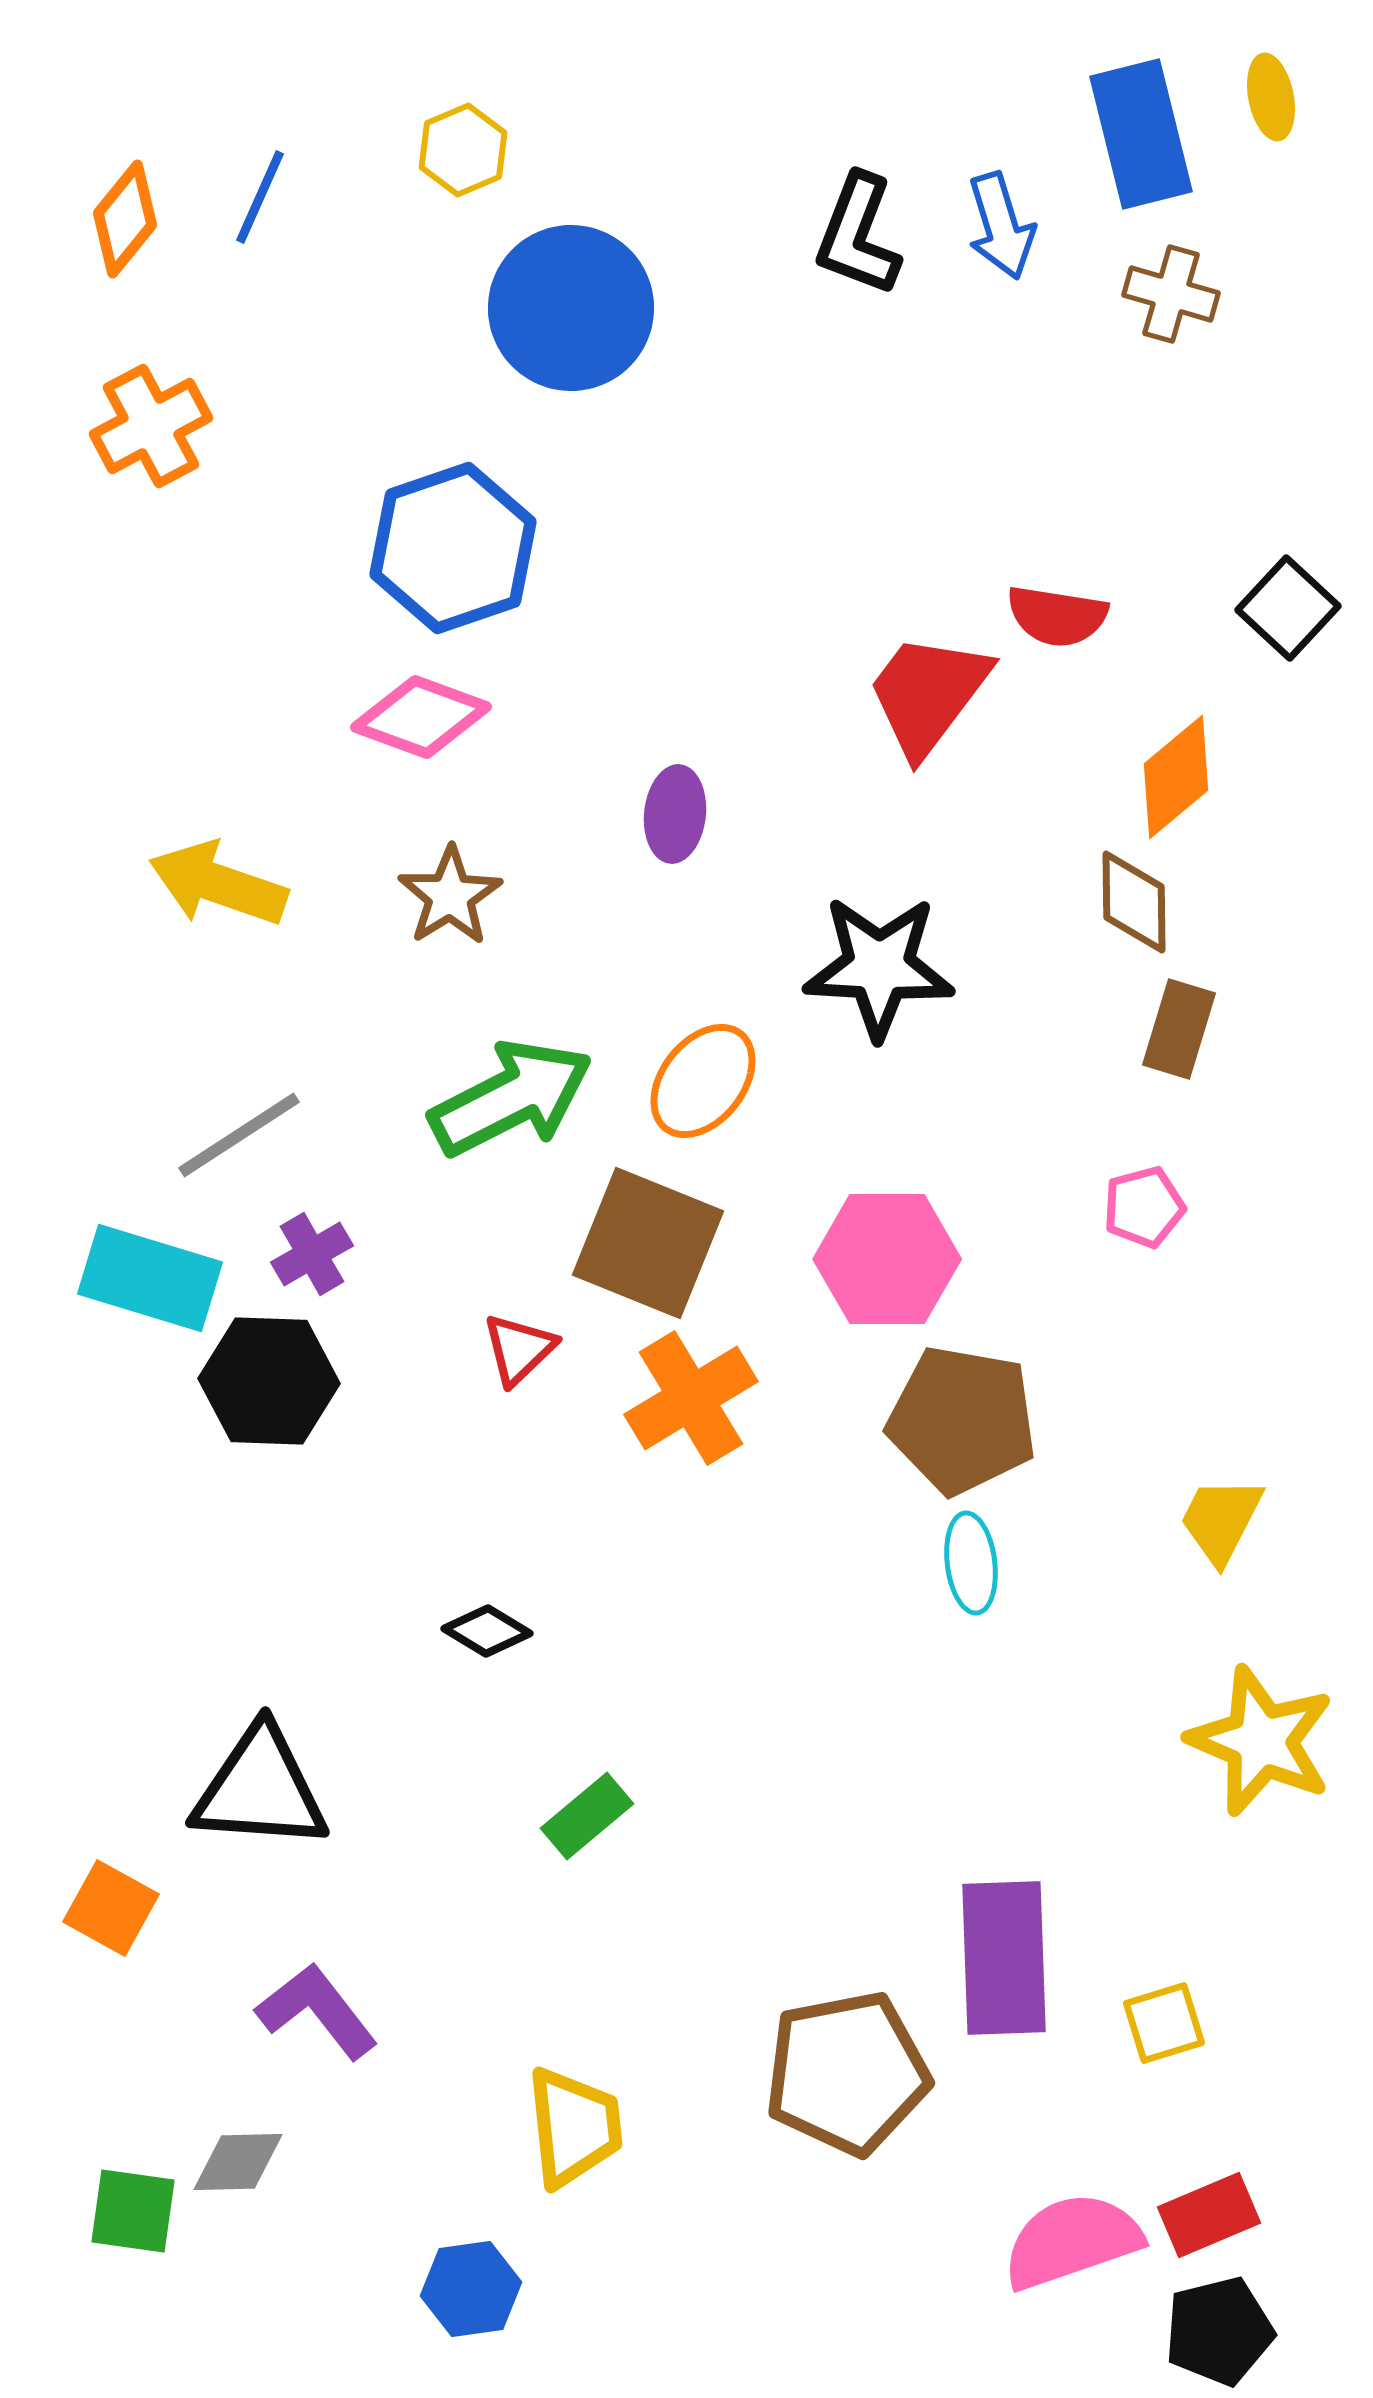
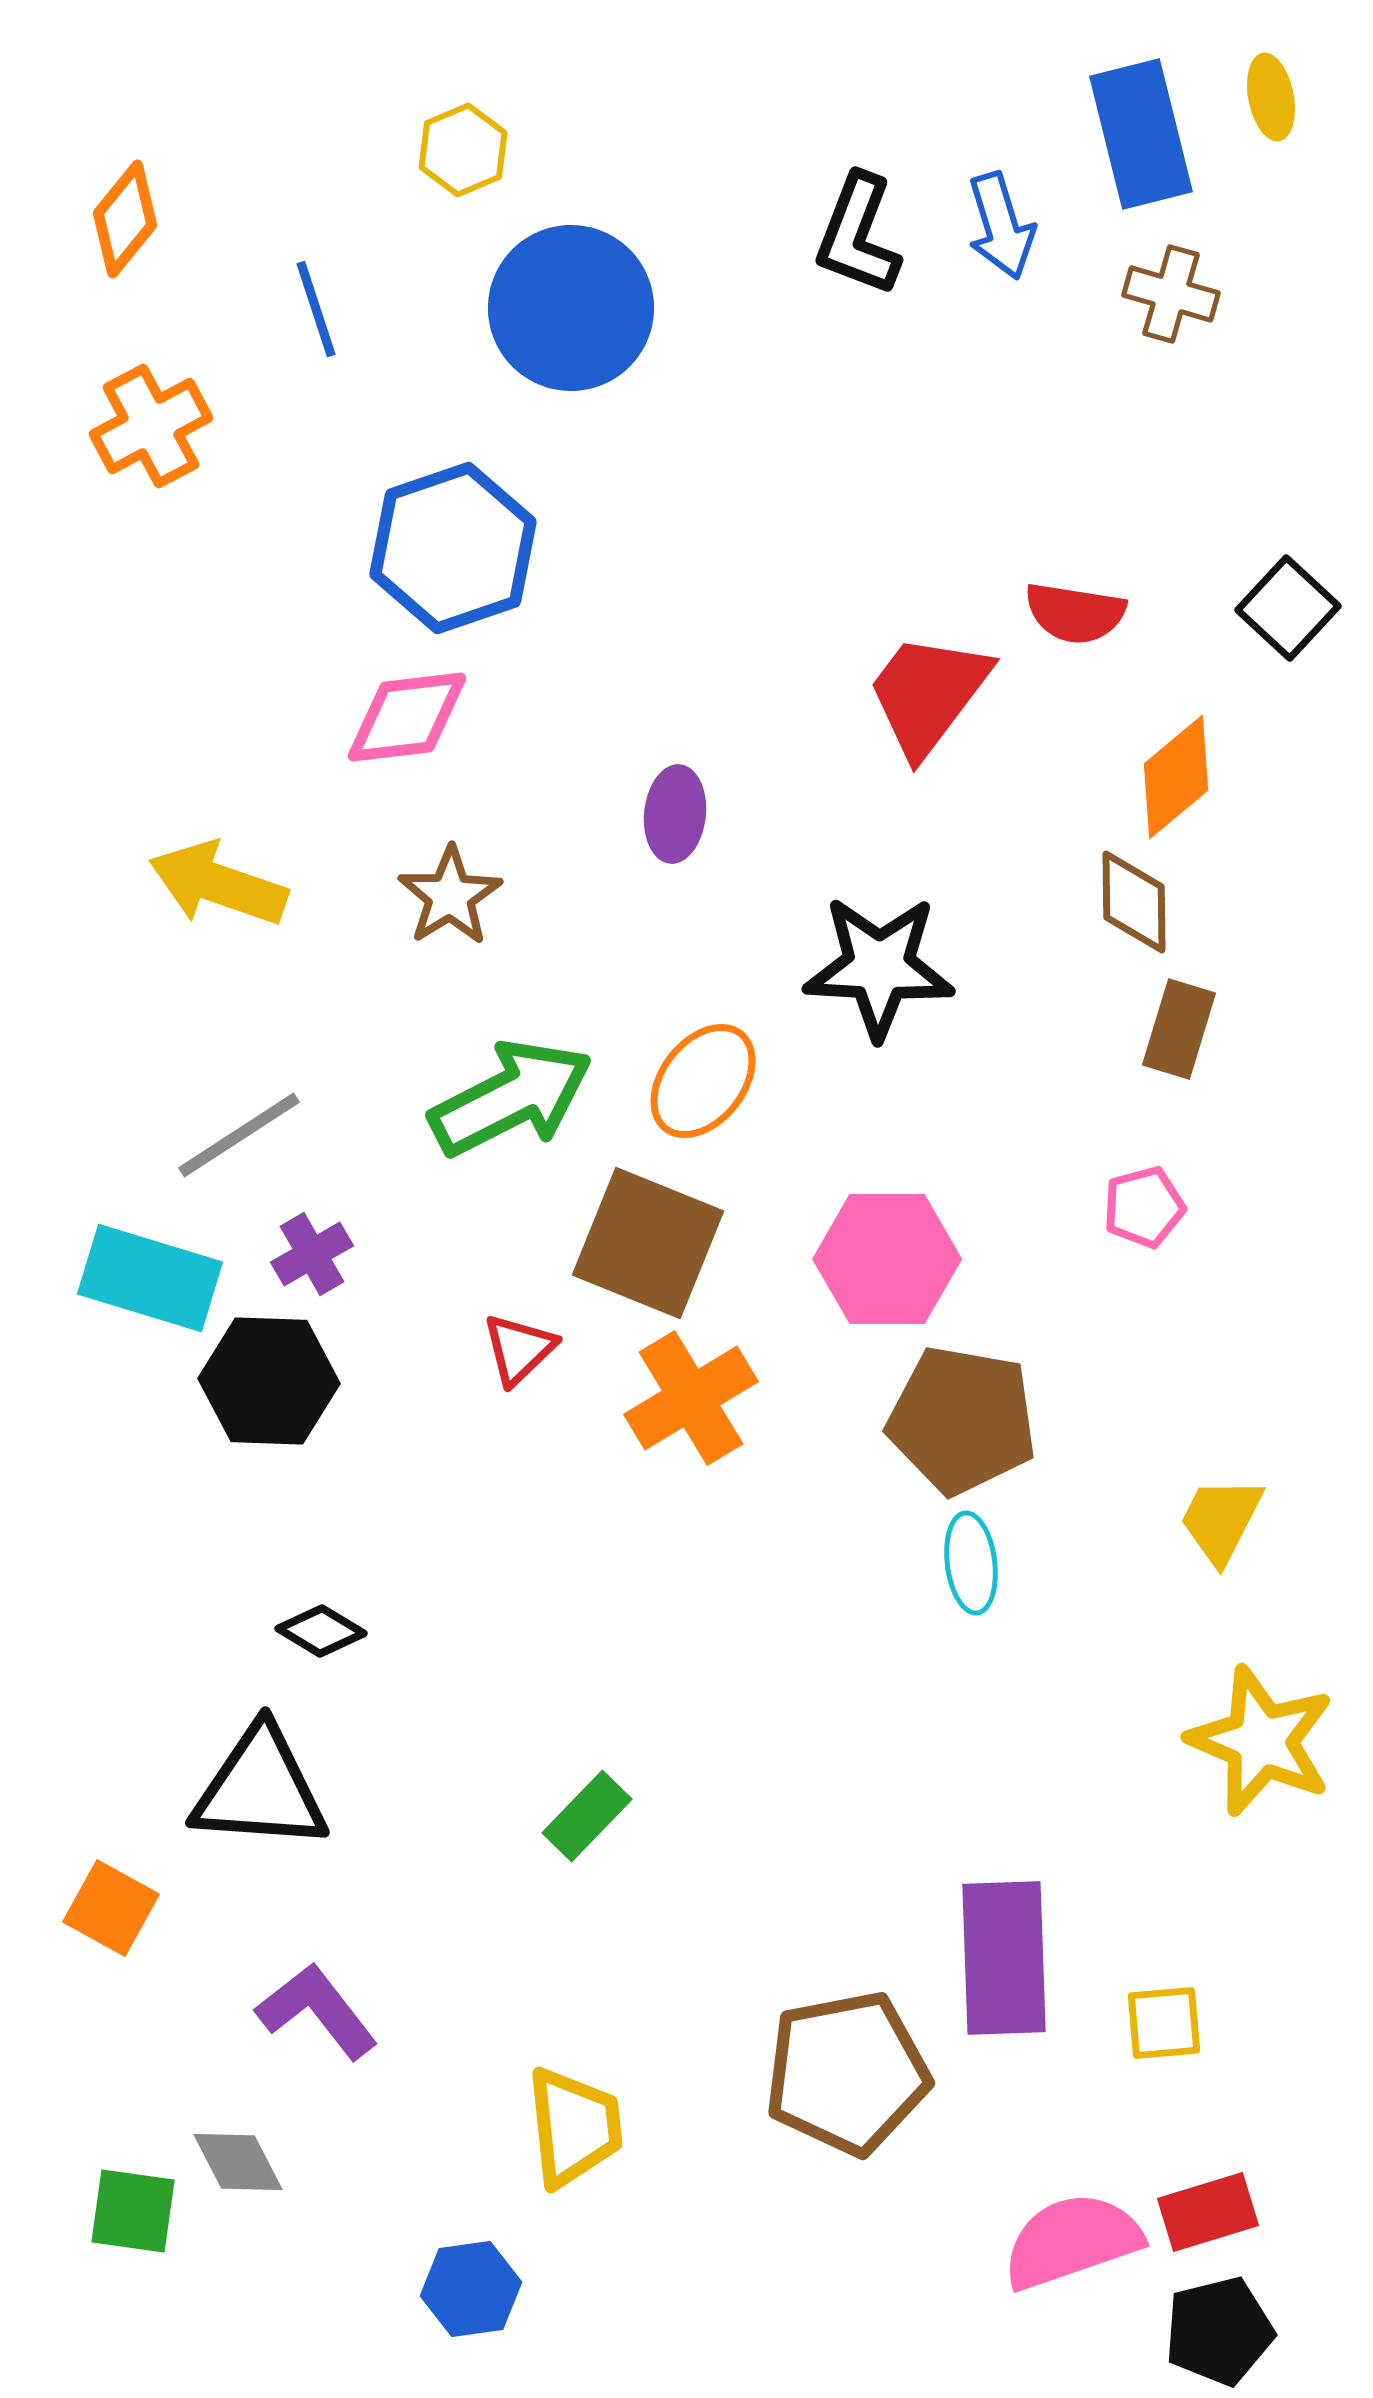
blue line at (260, 197): moved 56 px right, 112 px down; rotated 42 degrees counterclockwise
red semicircle at (1057, 616): moved 18 px right, 3 px up
pink diamond at (421, 717): moved 14 px left; rotated 27 degrees counterclockwise
black diamond at (487, 1631): moved 166 px left
green rectangle at (587, 1816): rotated 6 degrees counterclockwise
yellow square at (1164, 2023): rotated 12 degrees clockwise
gray diamond at (238, 2162): rotated 64 degrees clockwise
red rectangle at (1209, 2215): moved 1 px left, 3 px up; rotated 6 degrees clockwise
